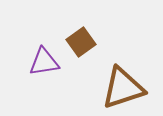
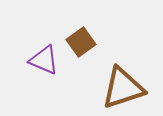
purple triangle: moved 2 px up; rotated 32 degrees clockwise
